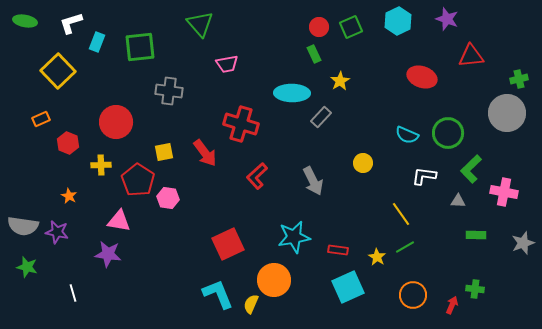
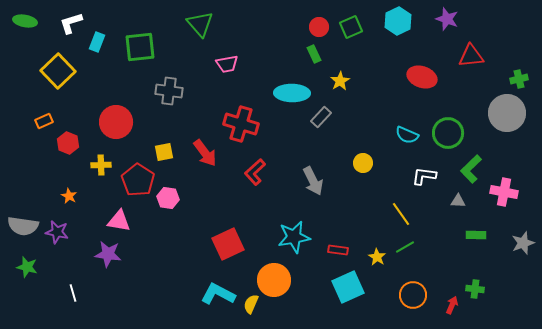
orange rectangle at (41, 119): moved 3 px right, 2 px down
red L-shape at (257, 176): moved 2 px left, 4 px up
cyan L-shape at (218, 294): rotated 40 degrees counterclockwise
